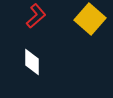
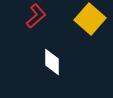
white diamond: moved 20 px right
